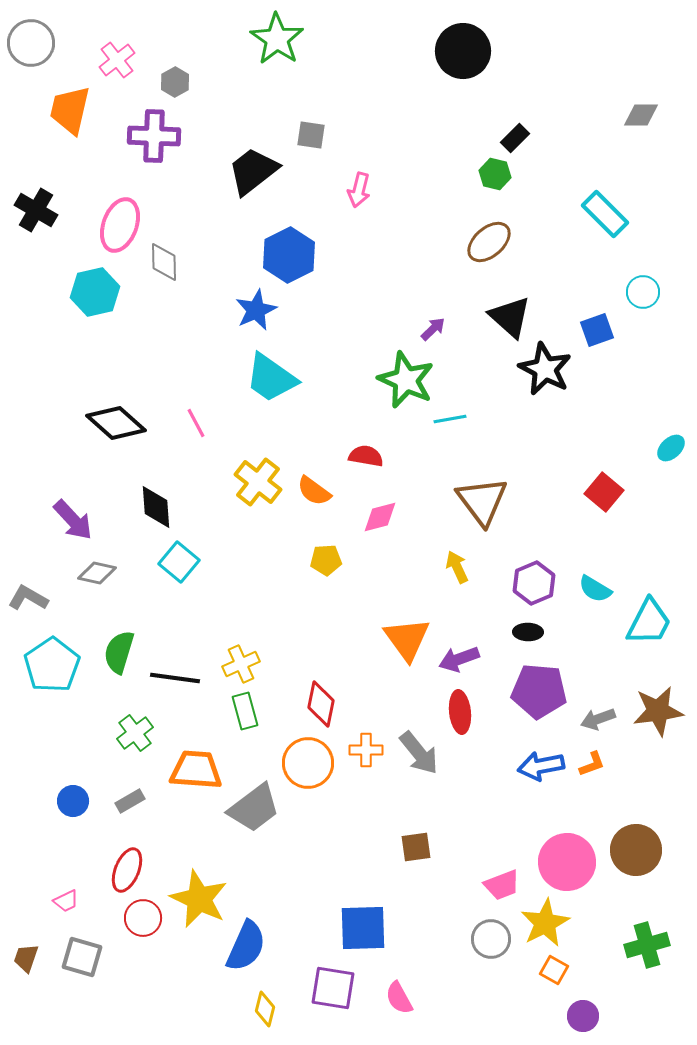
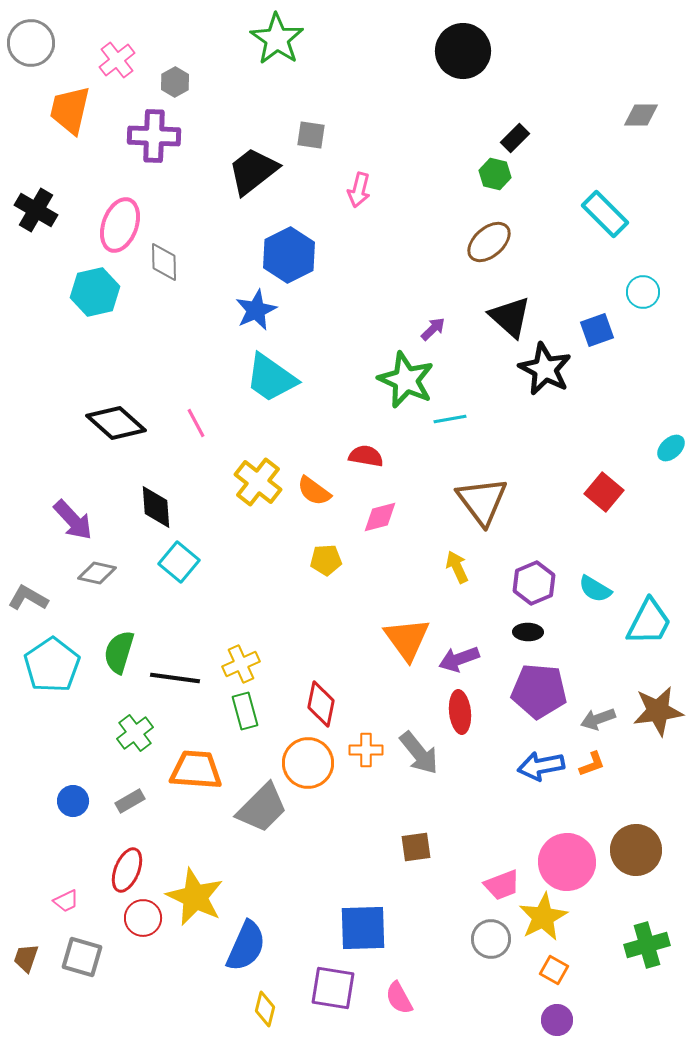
gray trapezoid at (254, 808): moved 8 px right; rotated 8 degrees counterclockwise
yellow star at (199, 899): moved 4 px left, 2 px up
yellow star at (545, 923): moved 2 px left, 6 px up
purple circle at (583, 1016): moved 26 px left, 4 px down
